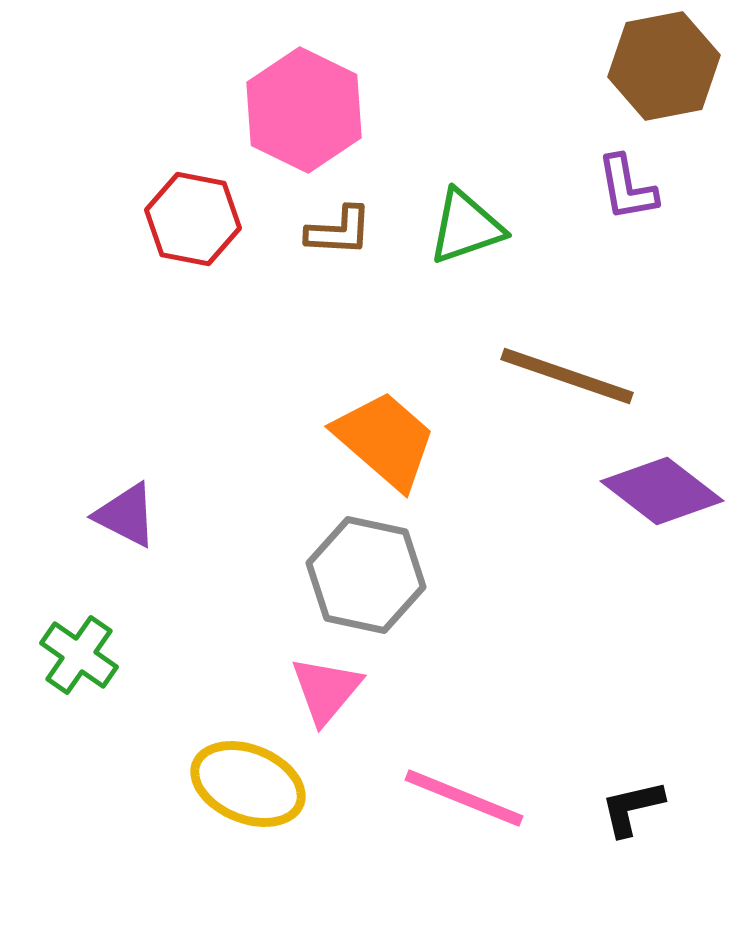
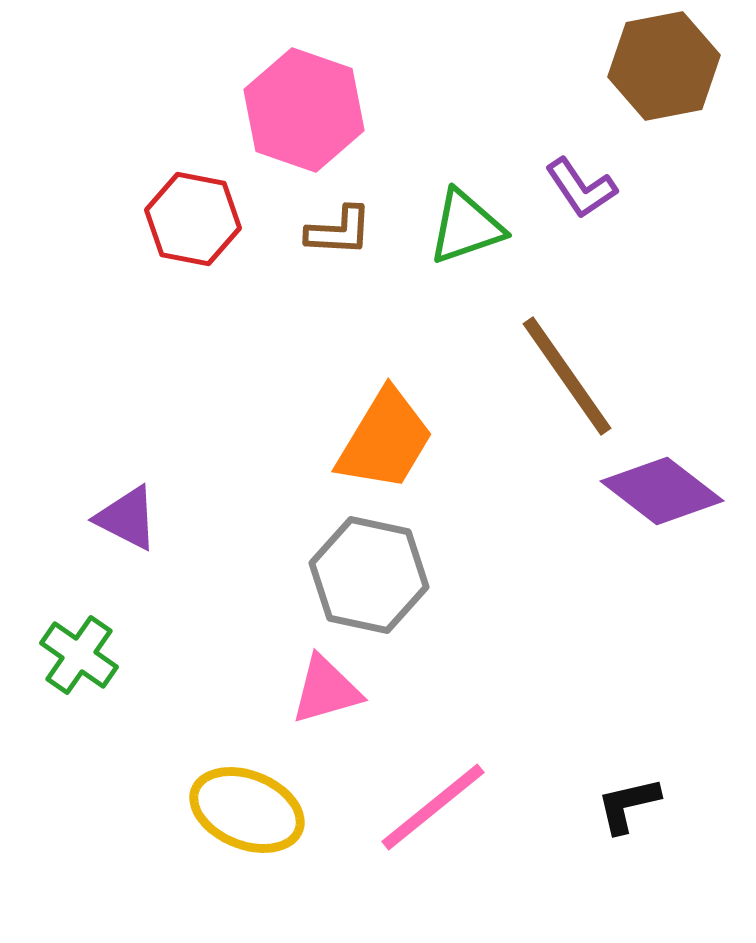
pink hexagon: rotated 7 degrees counterclockwise
purple L-shape: moved 46 px left; rotated 24 degrees counterclockwise
brown line: rotated 36 degrees clockwise
orange trapezoid: rotated 80 degrees clockwise
purple triangle: moved 1 px right, 3 px down
gray hexagon: moved 3 px right
pink triangle: rotated 34 degrees clockwise
yellow ellipse: moved 1 px left, 26 px down
pink line: moved 31 px left, 9 px down; rotated 61 degrees counterclockwise
black L-shape: moved 4 px left, 3 px up
